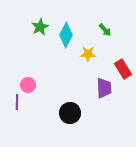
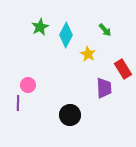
yellow star: rotated 28 degrees clockwise
purple line: moved 1 px right, 1 px down
black circle: moved 2 px down
